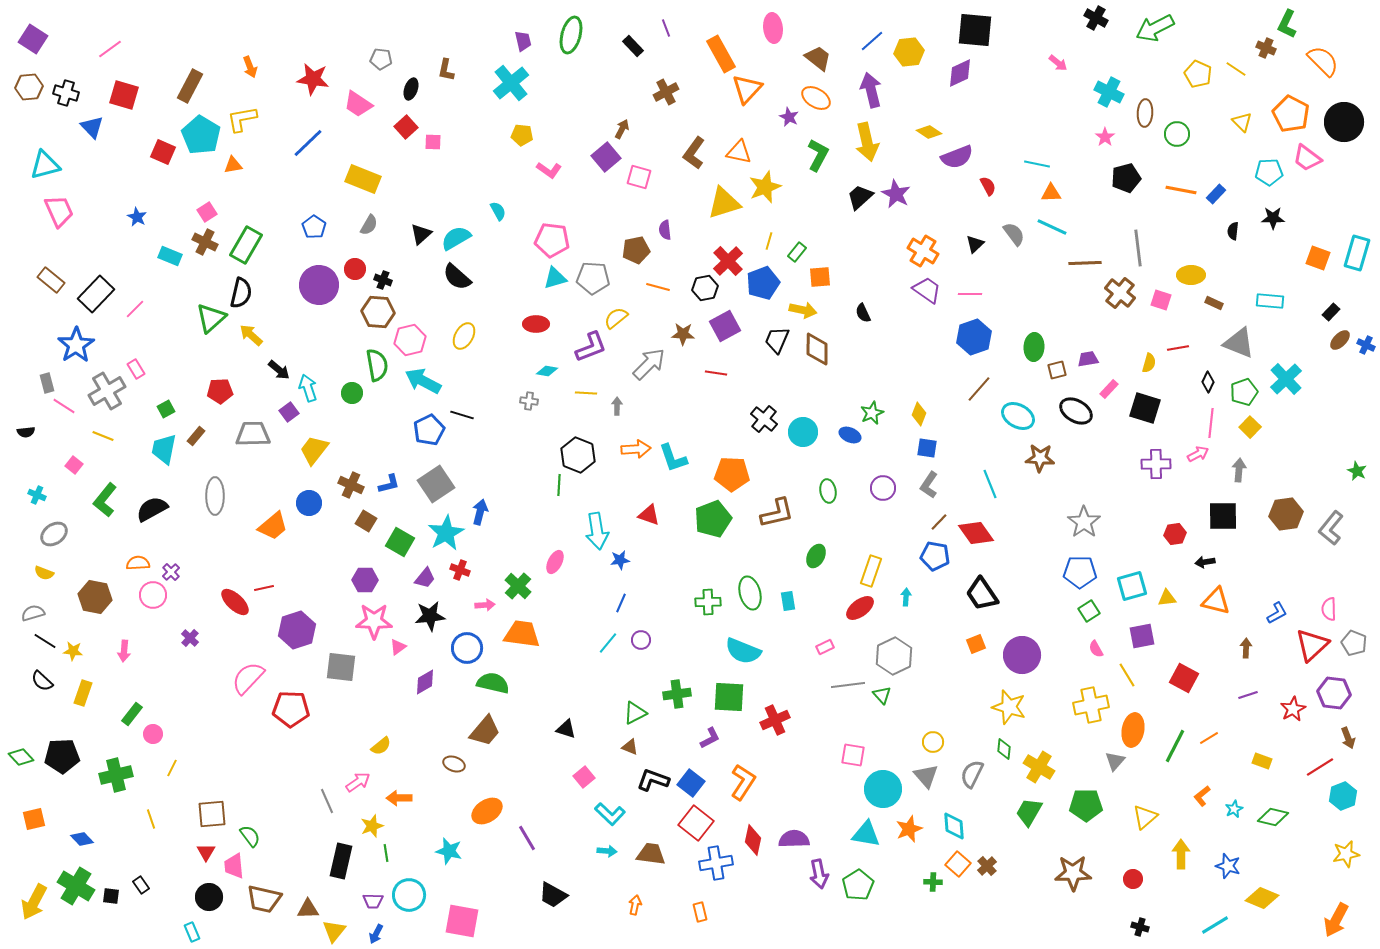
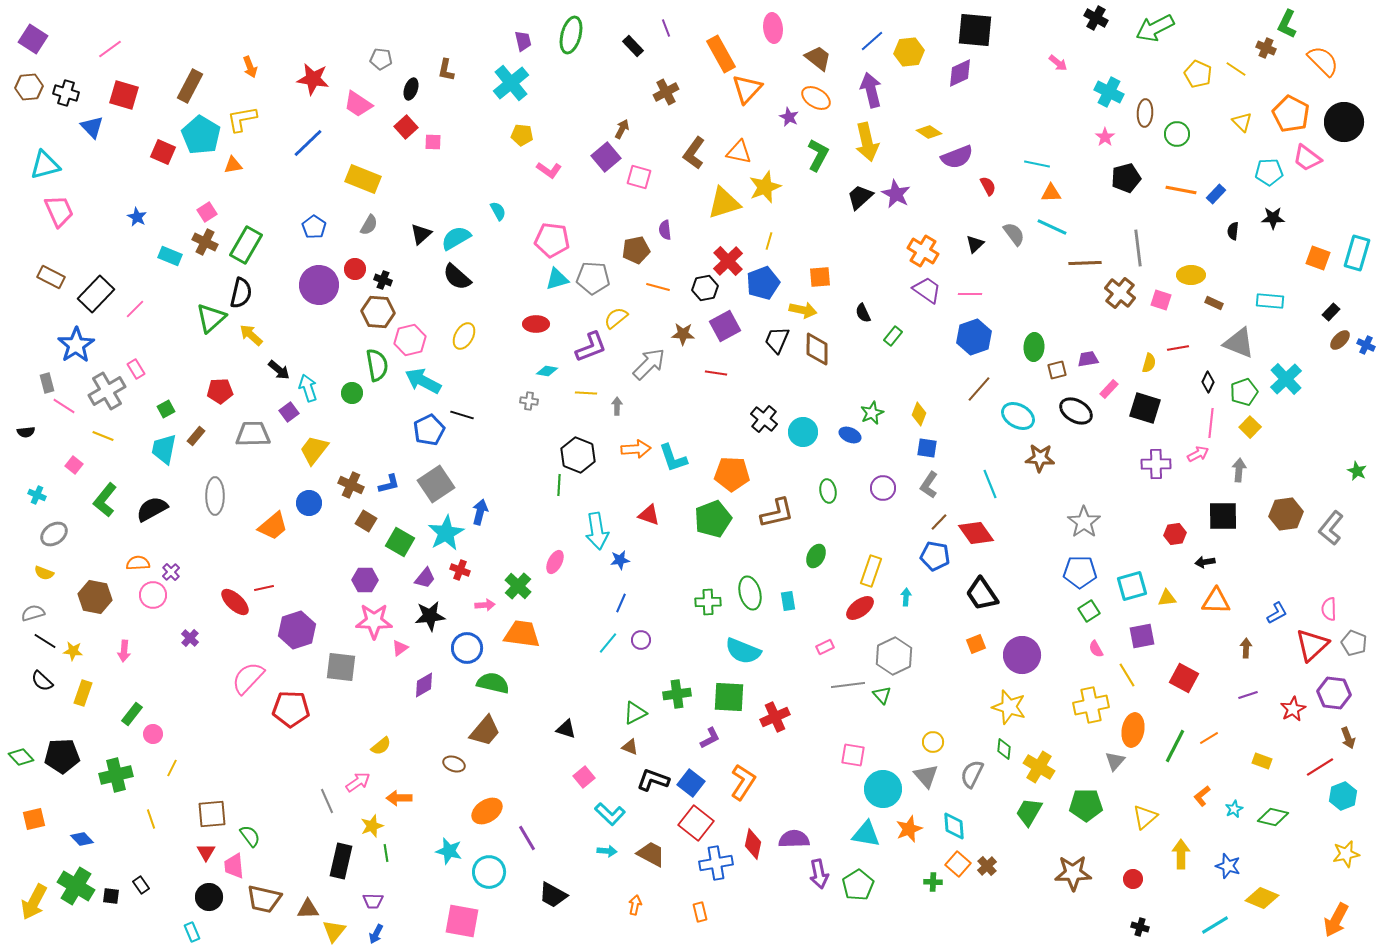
green rectangle at (797, 252): moved 96 px right, 84 px down
cyan triangle at (555, 278): moved 2 px right, 1 px down
brown rectangle at (51, 280): moved 3 px up; rotated 12 degrees counterclockwise
orange triangle at (1216, 601): rotated 12 degrees counterclockwise
pink triangle at (398, 647): moved 2 px right, 1 px down
purple diamond at (425, 682): moved 1 px left, 3 px down
red cross at (775, 720): moved 3 px up
red diamond at (753, 840): moved 4 px down
brown trapezoid at (651, 854): rotated 20 degrees clockwise
cyan circle at (409, 895): moved 80 px right, 23 px up
